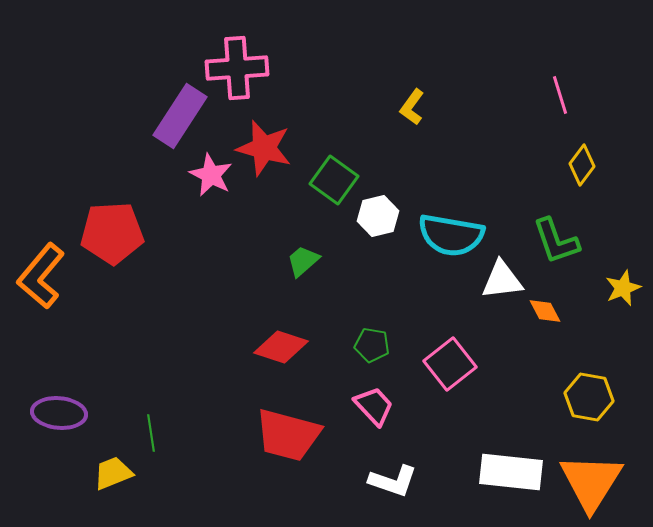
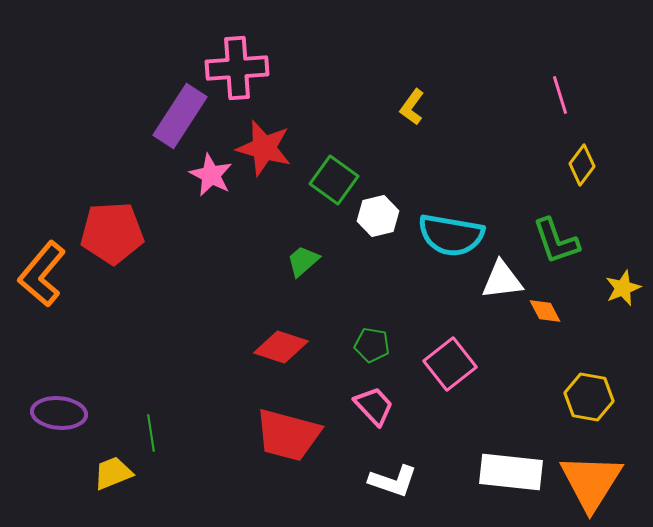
orange L-shape: moved 1 px right, 2 px up
